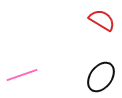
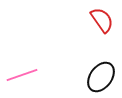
red semicircle: rotated 24 degrees clockwise
